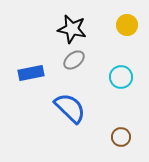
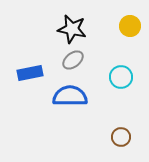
yellow circle: moved 3 px right, 1 px down
gray ellipse: moved 1 px left
blue rectangle: moved 1 px left
blue semicircle: moved 12 px up; rotated 44 degrees counterclockwise
